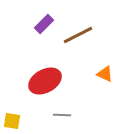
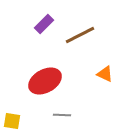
brown line: moved 2 px right
